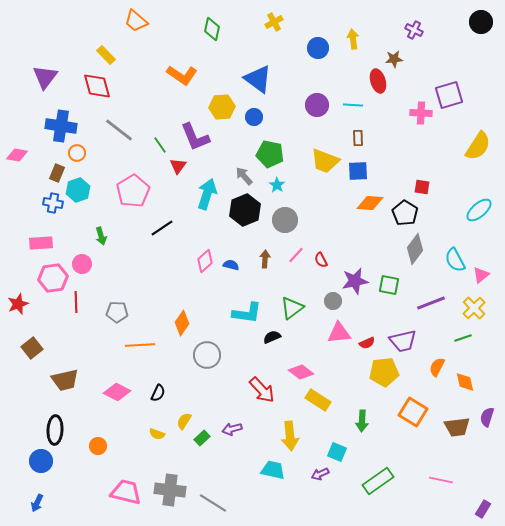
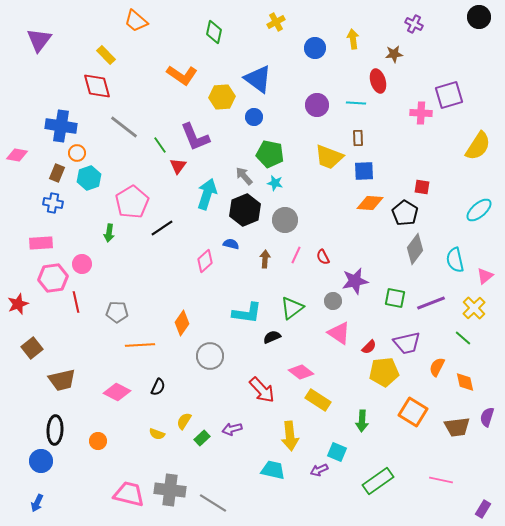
yellow cross at (274, 22): moved 2 px right
black circle at (481, 22): moved 2 px left, 5 px up
green diamond at (212, 29): moved 2 px right, 3 px down
purple cross at (414, 30): moved 6 px up
blue circle at (318, 48): moved 3 px left
brown star at (394, 59): moved 5 px up
purple triangle at (45, 77): moved 6 px left, 37 px up
cyan line at (353, 105): moved 3 px right, 2 px up
yellow hexagon at (222, 107): moved 10 px up
gray line at (119, 130): moved 5 px right, 3 px up
yellow trapezoid at (325, 161): moved 4 px right, 4 px up
blue square at (358, 171): moved 6 px right
cyan star at (277, 185): moved 2 px left, 2 px up; rotated 21 degrees counterclockwise
cyan hexagon at (78, 190): moved 11 px right, 12 px up
pink pentagon at (133, 191): moved 1 px left, 11 px down
green arrow at (101, 236): moved 8 px right, 3 px up; rotated 24 degrees clockwise
pink line at (296, 255): rotated 18 degrees counterclockwise
red semicircle at (321, 260): moved 2 px right, 3 px up
cyan semicircle at (455, 260): rotated 15 degrees clockwise
blue semicircle at (231, 265): moved 21 px up
pink triangle at (481, 275): moved 4 px right, 1 px down
green square at (389, 285): moved 6 px right, 13 px down
red line at (76, 302): rotated 10 degrees counterclockwise
pink triangle at (339, 333): rotated 40 degrees clockwise
green line at (463, 338): rotated 60 degrees clockwise
purple trapezoid at (403, 341): moved 4 px right, 2 px down
red semicircle at (367, 343): moved 2 px right, 4 px down; rotated 21 degrees counterclockwise
gray circle at (207, 355): moved 3 px right, 1 px down
brown trapezoid at (65, 380): moved 3 px left
black semicircle at (158, 393): moved 6 px up
orange circle at (98, 446): moved 5 px up
purple arrow at (320, 474): moved 1 px left, 4 px up
pink trapezoid at (126, 492): moved 3 px right, 2 px down
